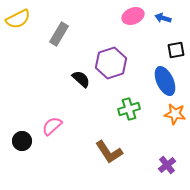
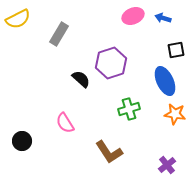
pink semicircle: moved 13 px right, 3 px up; rotated 80 degrees counterclockwise
